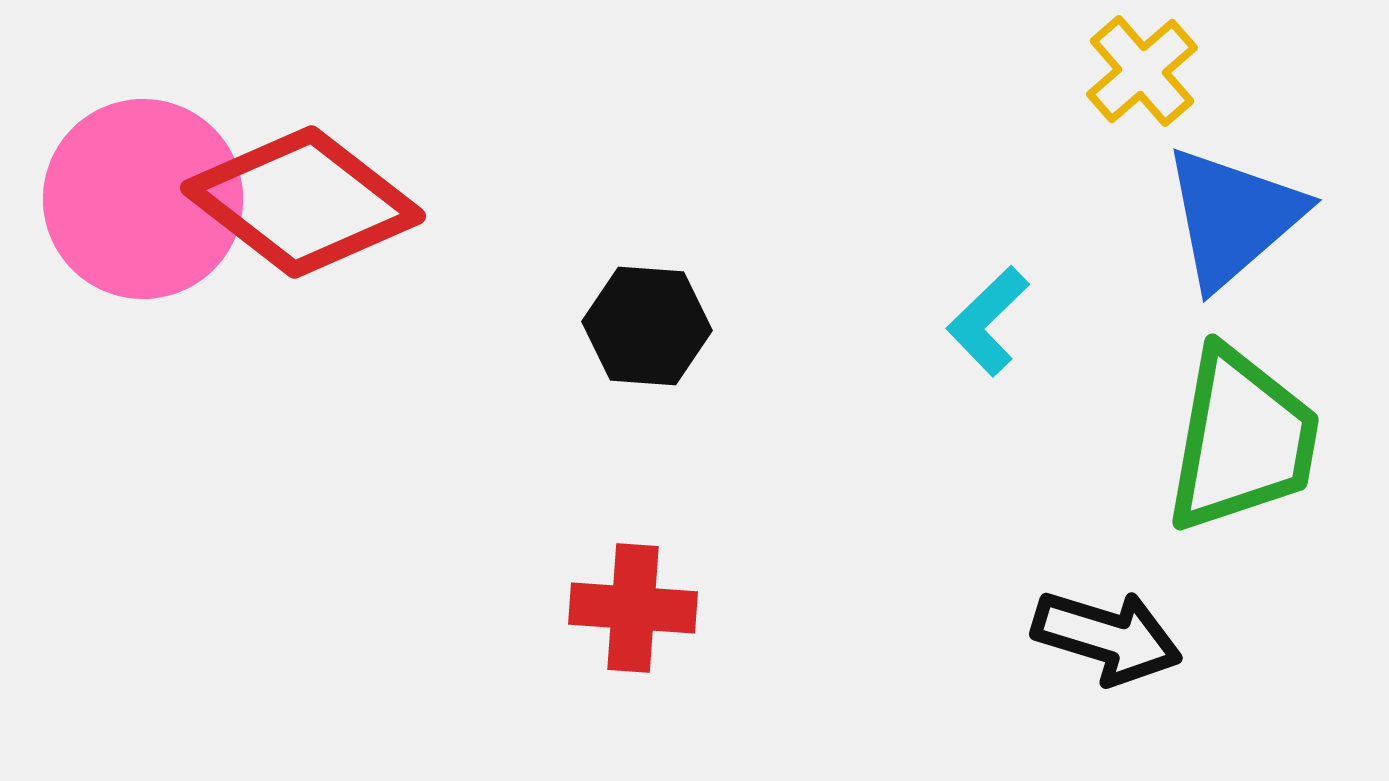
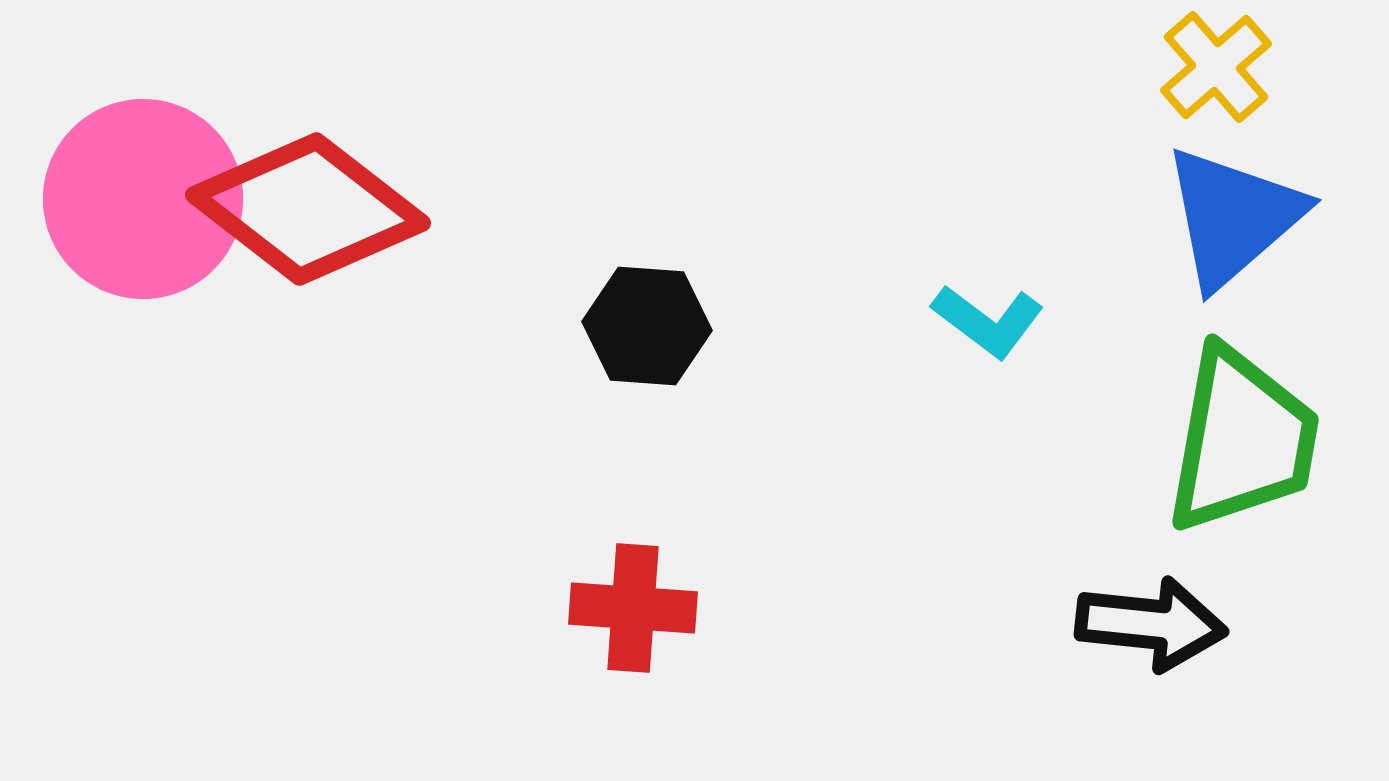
yellow cross: moved 74 px right, 4 px up
red diamond: moved 5 px right, 7 px down
cyan L-shape: rotated 99 degrees counterclockwise
black arrow: moved 44 px right, 13 px up; rotated 11 degrees counterclockwise
